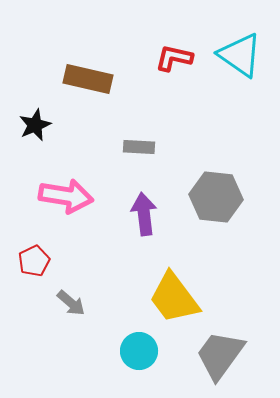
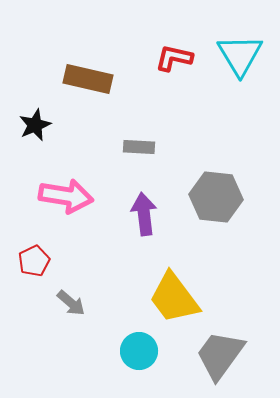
cyan triangle: rotated 24 degrees clockwise
